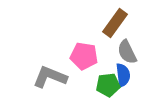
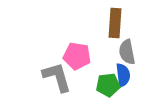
brown rectangle: rotated 32 degrees counterclockwise
gray semicircle: rotated 15 degrees clockwise
pink pentagon: moved 7 px left
gray L-shape: moved 7 px right; rotated 52 degrees clockwise
